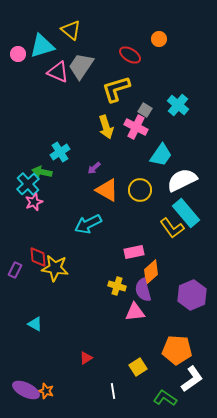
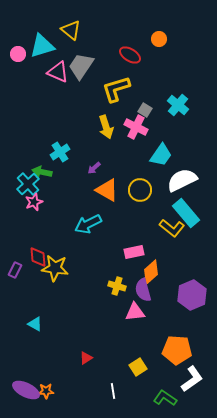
yellow L-shape at (172, 228): rotated 15 degrees counterclockwise
orange star at (46, 391): rotated 21 degrees counterclockwise
